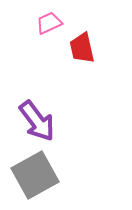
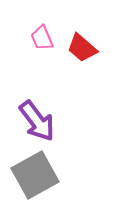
pink trapezoid: moved 7 px left, 15 px down; rotated 88 degrees counterclockwise
red trapezoid: rotated 36 degrees counterclockwise
